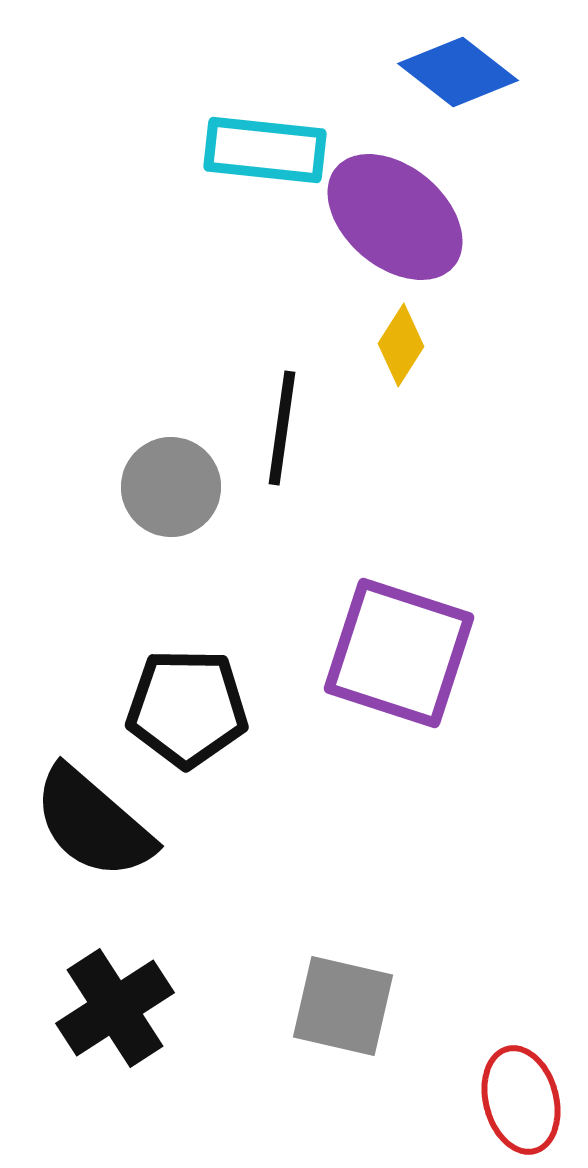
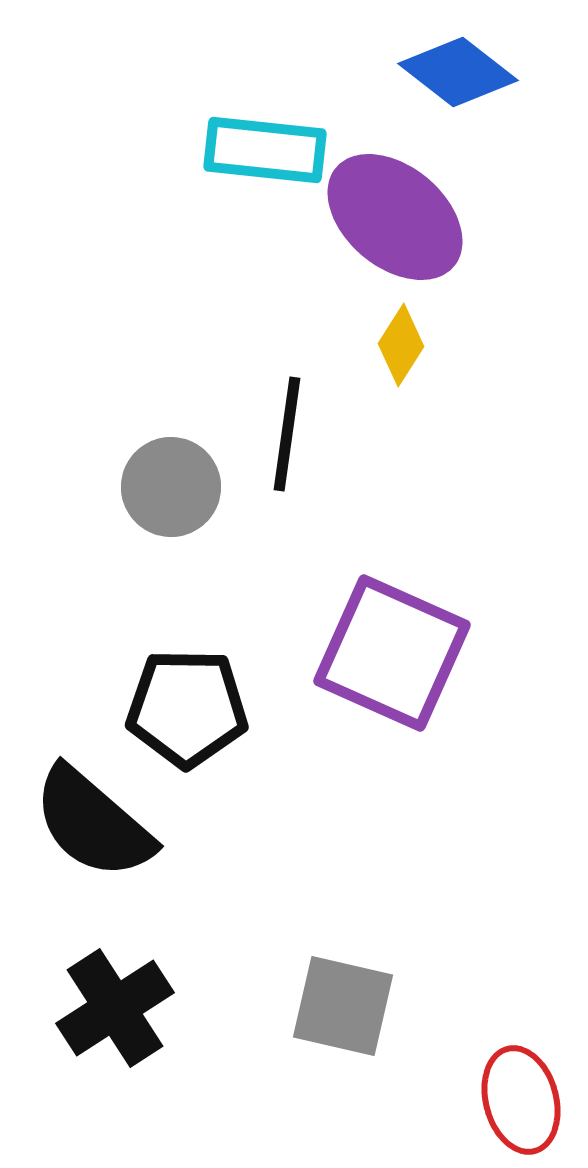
black line: moved 5 px right, 6 px down
purple square: moved 7 px left; rotated 6 degrees clockwise
